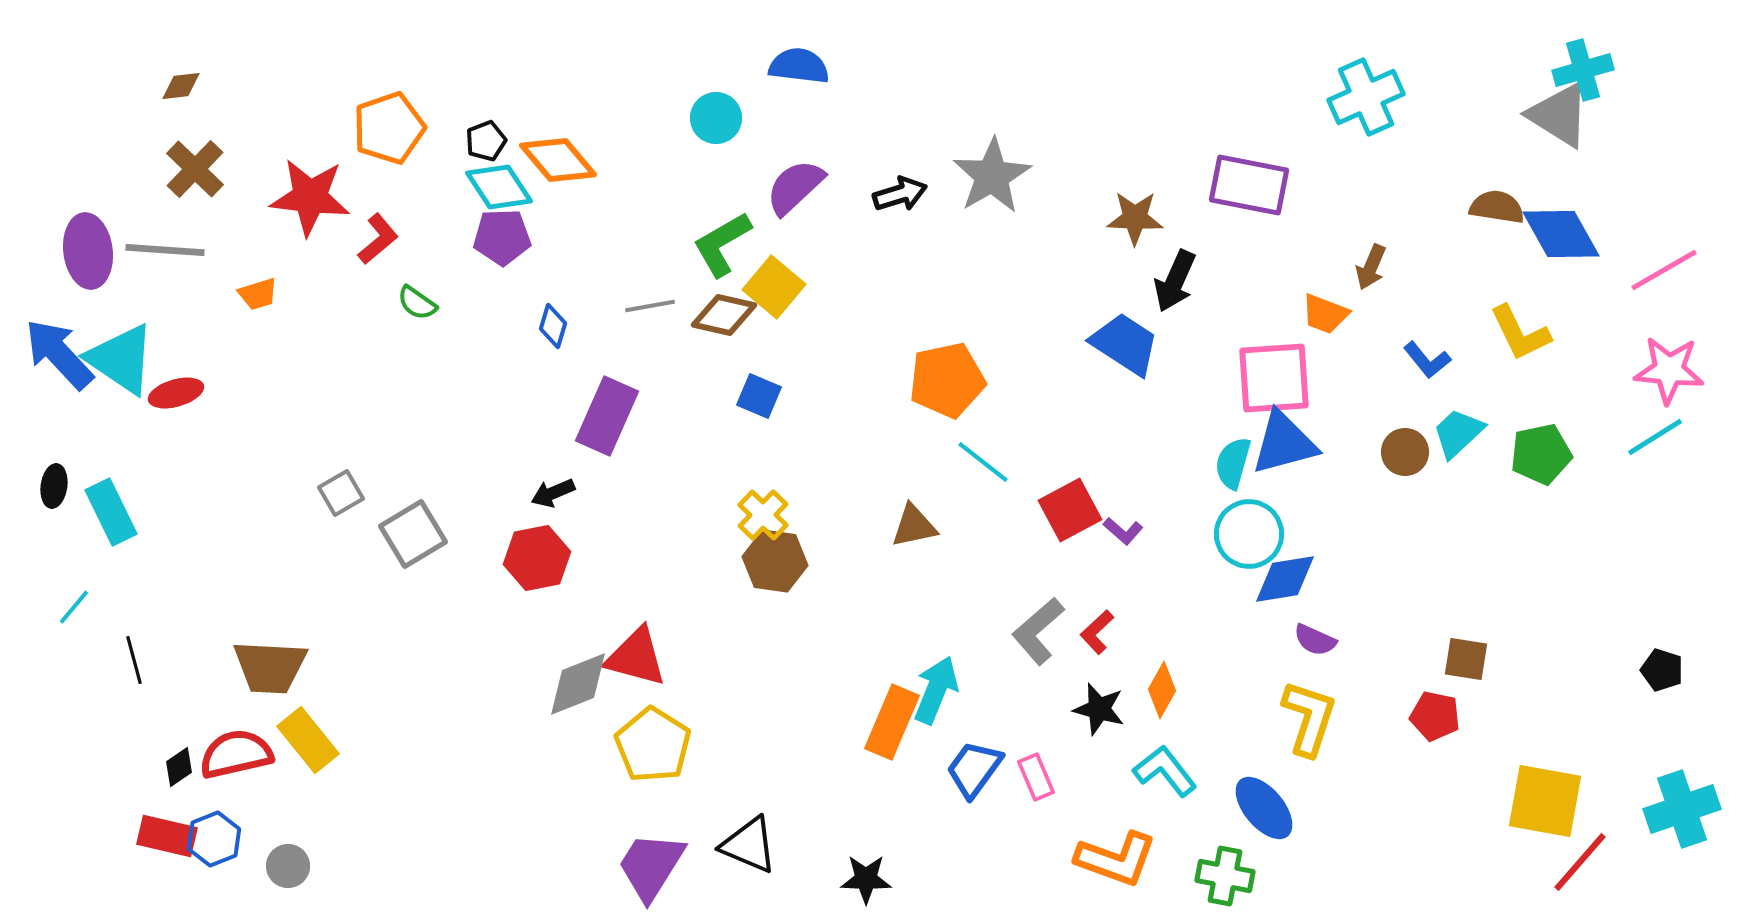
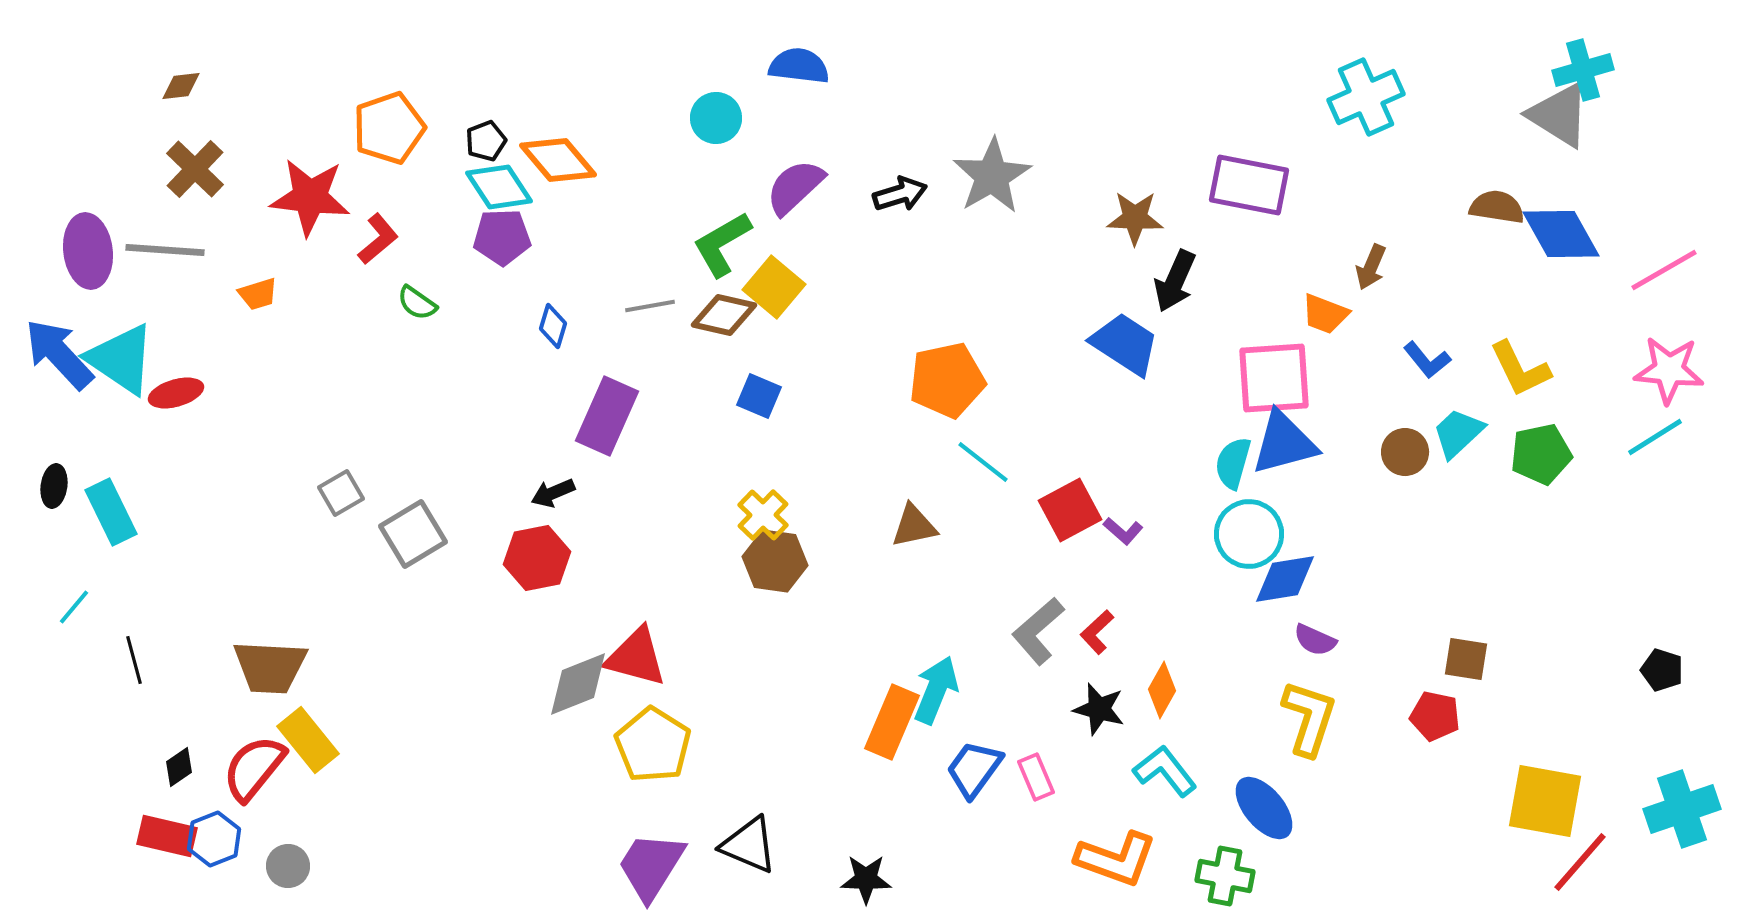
yellow L-shape at (1520, 333): moved 36 px down
red semicircle at (236, 754): moved 18 px right, 14 px down; rotated 38 degrees counterclockwise
